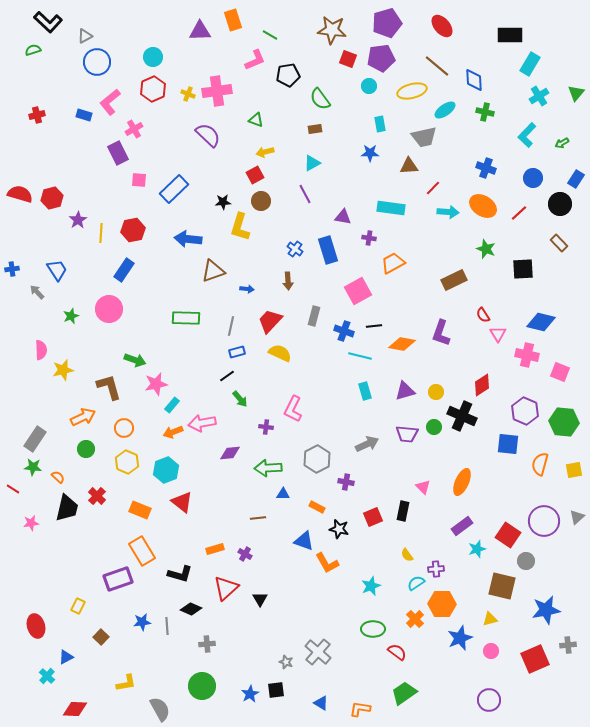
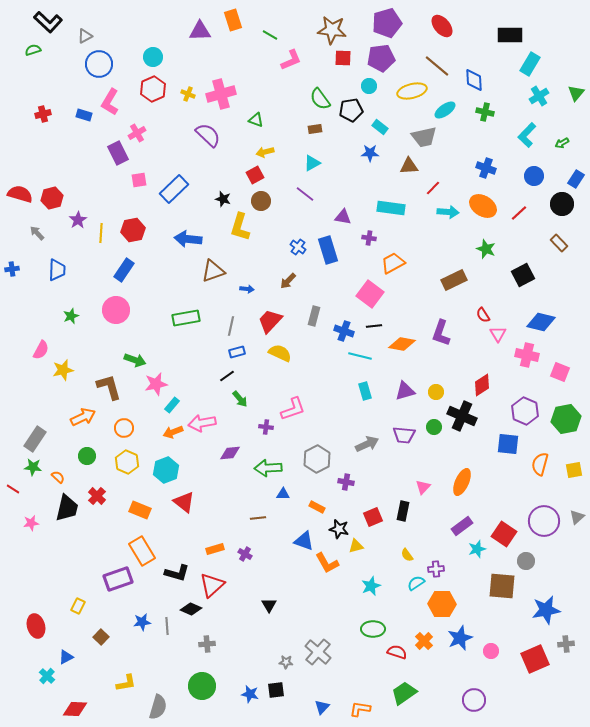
red square at (348, 59): moved 5 px left, 1 px up; rotated 18 degrees counterclockwise
pink L-shape at (255, 60): moved 36 px right
blue circle at (97, 62): moved 2 px right, 2 px down
black pentagon at (288, 75): moved 63 px right, 35 px down
pink cross at (217, 91): moved 4 px right, 3 px down; rotated 8 degrees counterclockwise
pink L-shape at (110, 102): rotated 20 degrees counterclockwise
red cross at (37, 115): moved 6 px right, 1 px up
cyan rectangle at (380, 124): moved 3 px down; rotated 42 degrees counterclockwise
pink cross at (134, 129): moved 3 px right, 4 px down
blue circle at (533, 178): moved 1 px right, 2 px up
pink square at (139, 180): rotated 14 degrees counterclockwise
purple line at (305, 194): rotated 24 degrees counterclockwise
black star at (223, 202): moved 3 px up; rotated 21 degrees clockwise
black circle at (560, 204): moved 2 px right
blue cross at (295, 249): moved 3 px right, 2 px up
black square at (523, 269): moved 6 px down; rotated 25 degrees counterclockwise
blue trapezoid at (57, 270): rotated 35 degrees clockwise
brown arrow at (288, 281): rotated 48 degrees clockwise
pink square at (358, 291): moved 12 px right, 3 px down; rotated 24 degrees counterclockwise
gray arrow at (37, 292): moved 59 px up
pink circle at (109, 309): moved 7 px right, 1 px down
green rectangle at (186, 318): rotated 12 degrees counterclockwise
pink semicircle at (41, 350): rotated 30 degrees clockwise
pink L-shape at (293, 409): rotated 136 degrees counterclockwise
green hexagon at (564, 422): moved 2 px right, 3 px up; rotated 16 degrees counterclockwise
purple trapezoid at (407, 434): moved 3 px left, 1 px down
green circle at (86, 449): moved 1 px right, 7 px down
pink triangle at (423, 487): rotated 28 degrees clockwise
red triangle at (182, 502): moved 2 px right
red square at (508, 535): moved 4 px left, 1 px up
black L-shape at (180, 574): moved 3 px left, 1 px up
brown square at (502, 586): rotated 8 degrees counterclockwise
red triangle at (226, 588): moved 14 px left, 3 px up
black triangle at (260, 599): moved 9 px right, 6 px down
orange cross at (415, 619): moved 9 px right, 22 px down
yellow triangle at (490, 619): moved 134 px left, 73 px up
gray cross at (568, 645): moved 2 px left, 1 px up
red semicircle at (397, 652): rotated 18 degrees counterclockwise
gray star at (286, 662): rotated 16 degrees counterclockwise
blue star at (250, 694): rotated 30 degrees counterclockwise
purple circle at (489, 700): moved 15 px left
blue triangle at (321, 703): moved 1 px right, 4 px down; rotated 42 degrees clockwise
gray semicircle at (160, 709): moved 2 px left, 2 px up; rotated 45 degrees clockwise
